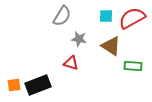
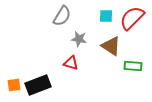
red semicircle: rotated 16 degrees counterclockwise
